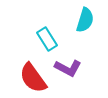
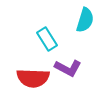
red semicircle: rotated 52 degrees counterclockwise
